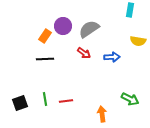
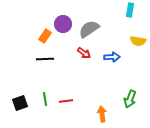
purple circle: moved 2 px up
green arrow: rotated 84 degrees clockwise
